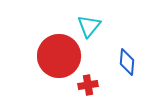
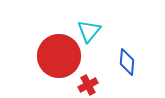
cyan triangle: moved 5 px down
red cross: rotated 18 degrees counterclockwise
